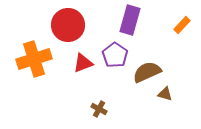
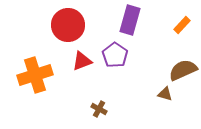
orange cross: moved 1 px right, 16 px down
red triangle: moved 1 px left, 2 px up
brown semicircle: moved 36 px right, 2 px up
